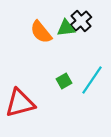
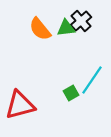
orange semicircle: moved 1 px left, 3 px up
green square: moved 7 px right, 12 px down
red triangle: moved 2 px down
